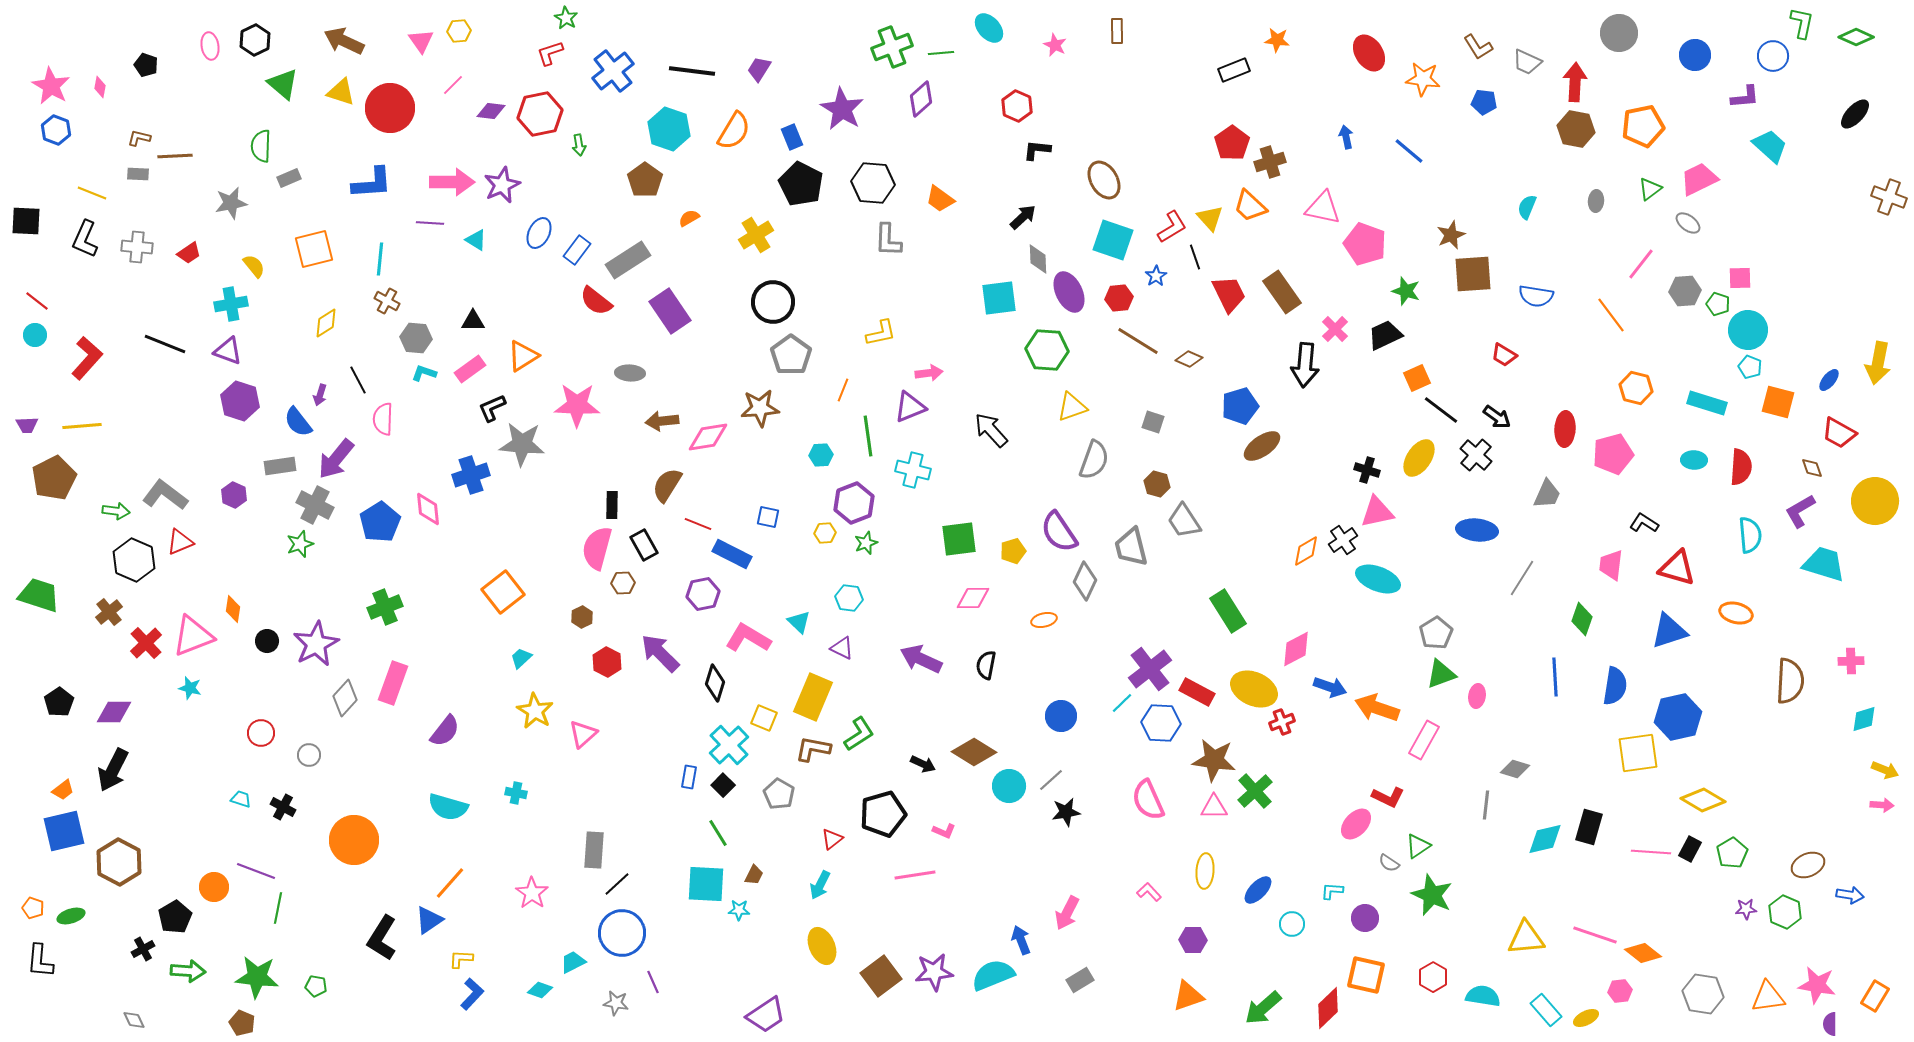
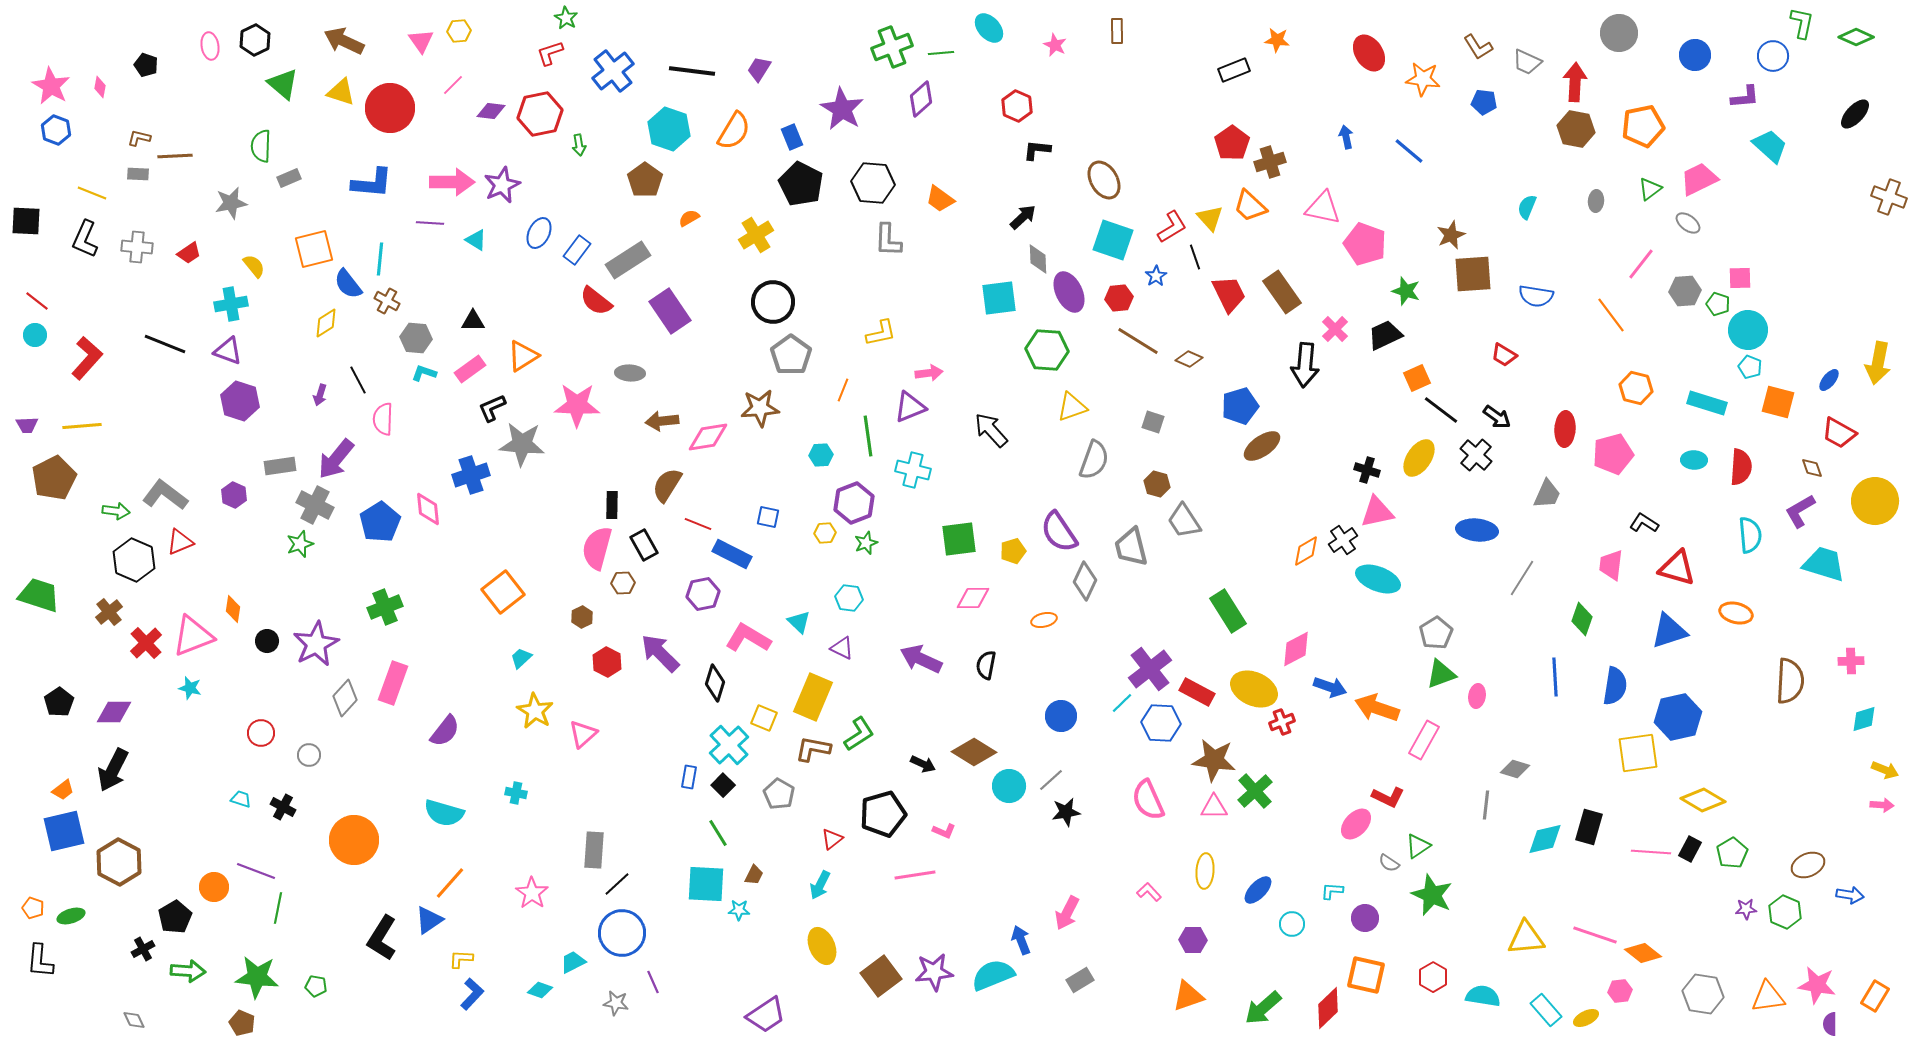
blue L-shape at (372, 183): rotated 9 degrees clockwise
blue semicircle at (298, 422): moved 50 px right, 138 px up
cyan semicircle at (448, 807): moved 4 px left, 6 px down
